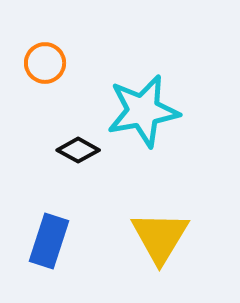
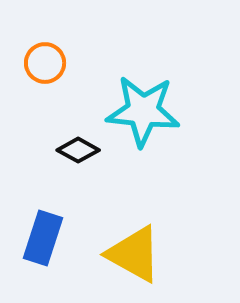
cyan star: rotated 16 degrees clockwise
yellow triangle: moved 26 px left, 17 px down; rotated 32 degrees counterclockwise
blue rectangle: moved 6 px left, 3 px up
